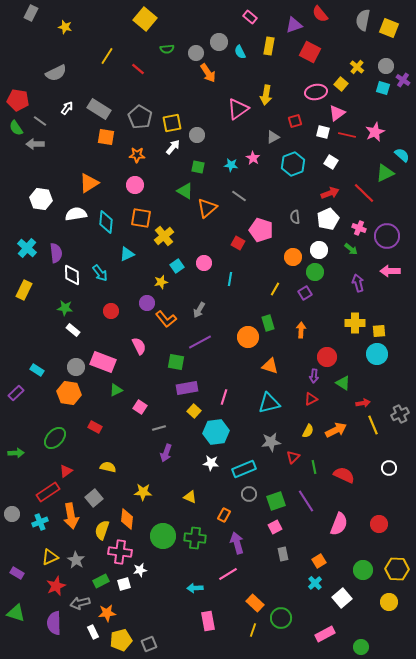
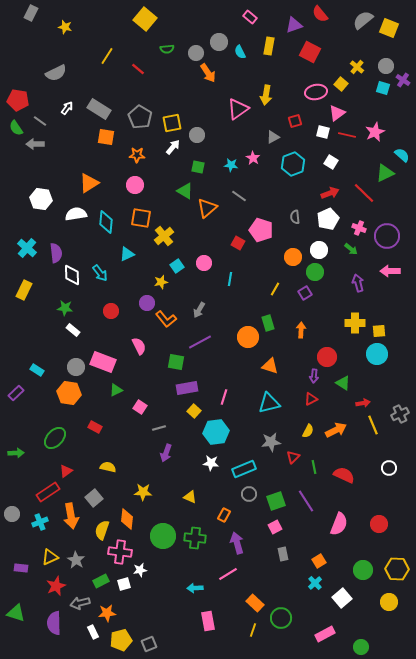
gray semicircle at (363, 20): rotated 40 degrees clockwise
purple rectangle at (17, 573): moved 4 px right, 5 px up; rotated 24 degrees counterclockwise
